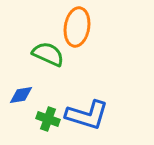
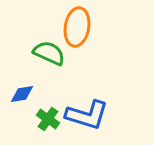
green semicircle: moved 1 px right, 1 px up
blue diamond: moved 1 px right, 1 px up
green cross: rotated 15 degrees clockwise
